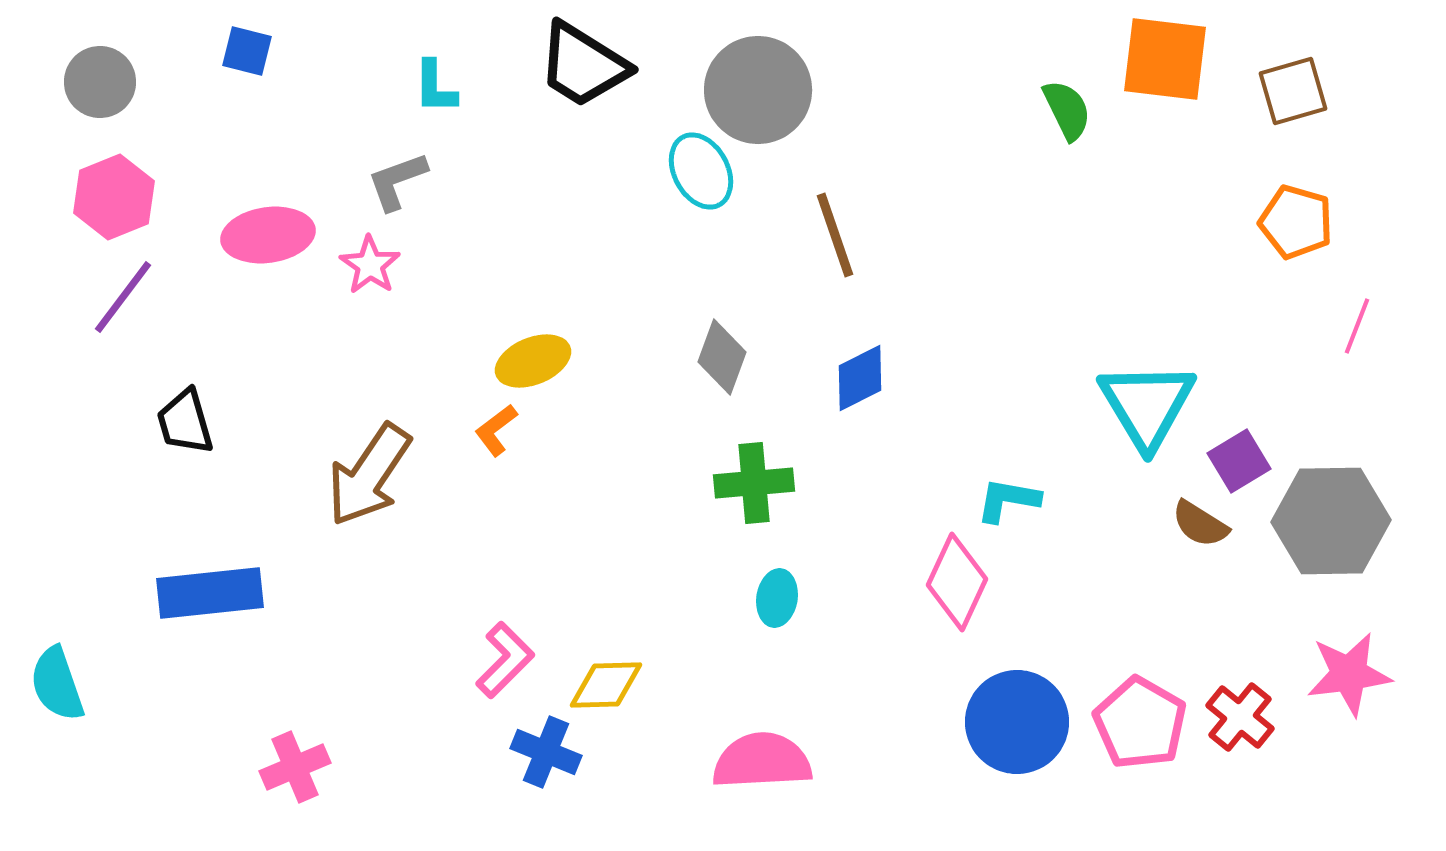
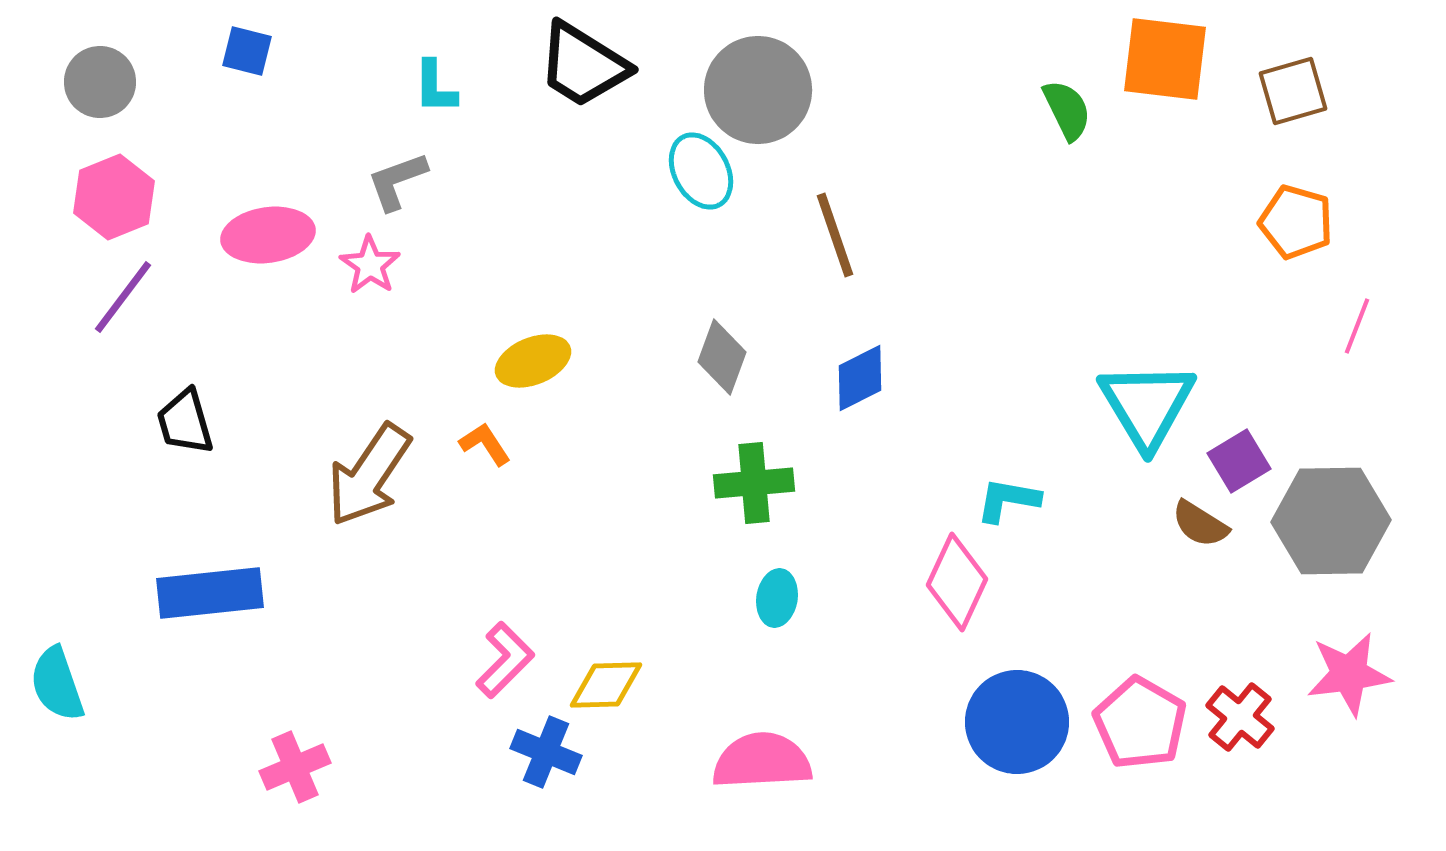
orange L-shape at (496, 430): moved 11 px left, 14 px down; rotated 94 degrees clockwise
